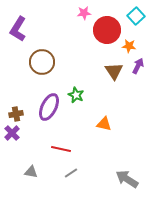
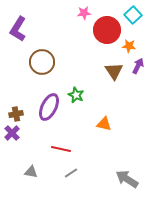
cyan square: moved 3 px left, 1 px up
